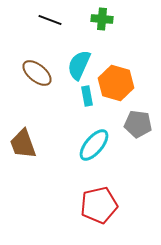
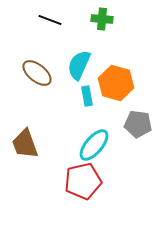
brown trapezoid: moved 2 px right
red pentagon: moved 16 px left, 24 px up
